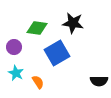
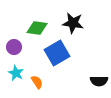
orange semicircle: moved 1 px left
